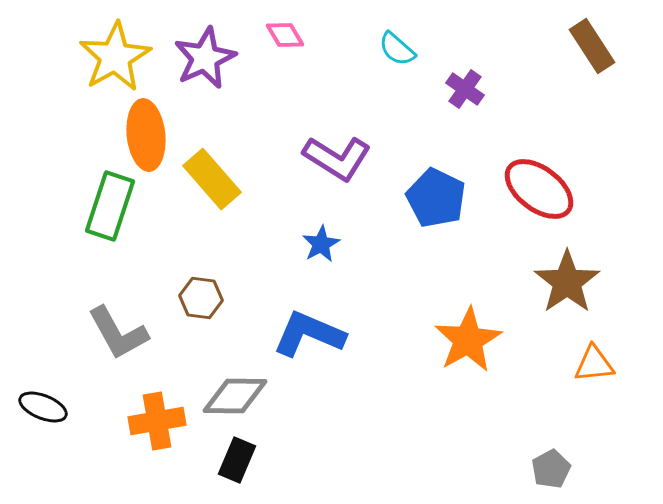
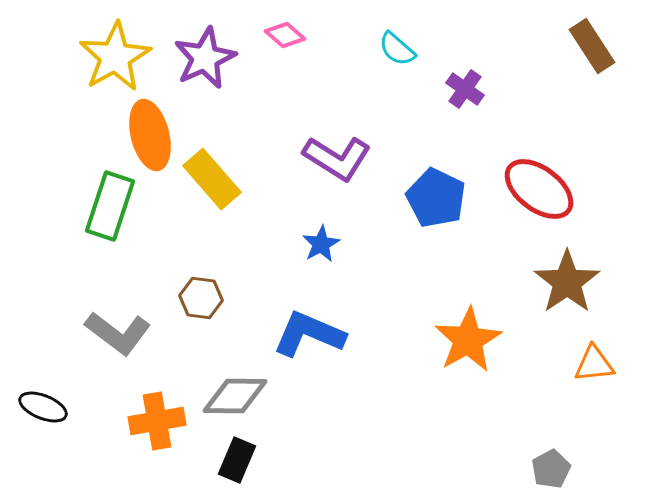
pink diamond: rotated 18 degrees counterclockwise
orange ellipse: moved 4 px right; rotated 8 degrees counterclockwise
gray L-shape: rotated 24 degrees counterclockwise
